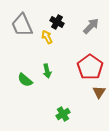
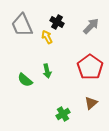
brown triangle: moved 8 px left, 11 px down; rotated 16 degrees clockwise
